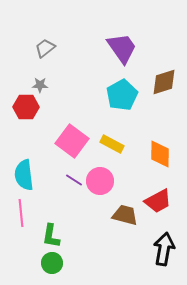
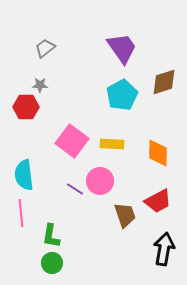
yellow rectangle: rotated 25 degrees counterclockwise
orange diamond: moved 2 px left, 1 px up
purple line: moved 1 px right, 9 px down
brown trapezoid: rotated 56 degrees clockwise
